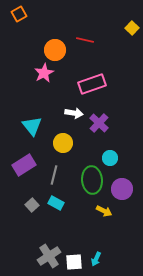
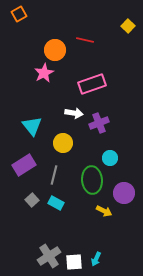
yellow square: moved 4 px left, 2 px up
purple cross: rotated 24 degrees clockwise
purple circle: moved 2 px right, 4 px down
gray square: moved 5 px up
